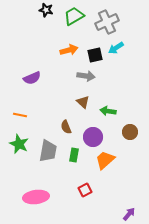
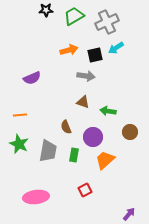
black star: rotated 16 degrees counterclockwise
brown triangle: rotated 24 degrees counterclockwise
orange line: rotated 16 degrees counterclockwise
